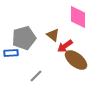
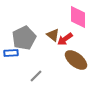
gray pentagon: rotated 10 degrees counterclockwise
red arrow: moved 7 px up
